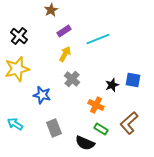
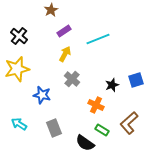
blue square: moved 3 px right; rotated 28 degrees counterclockwise
cyan arrow: moved 4 px right
green rectangle: moved 1 px right, 1 px down
black semicircle: rotated 12 degrees clockwise
